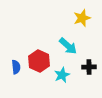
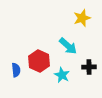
blue semicircle: moved 3 px down
cyan star: rotated 21 degrees counterclockwise
